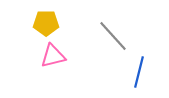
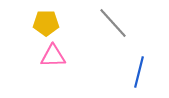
gray line: moved 13 px up
pink triangle: rotated 12 degrees clockwise
